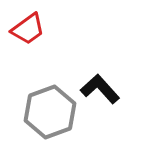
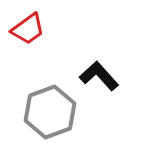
black L-shape: moved 1 px left, 13 px up
